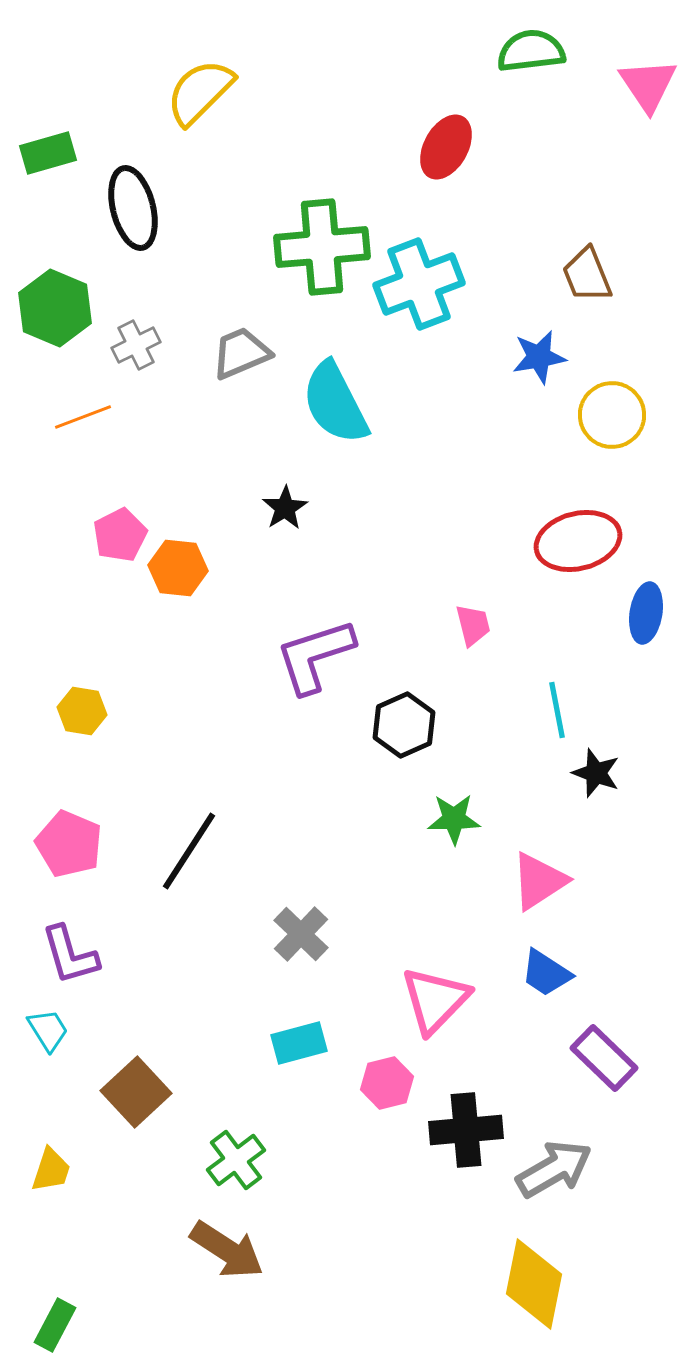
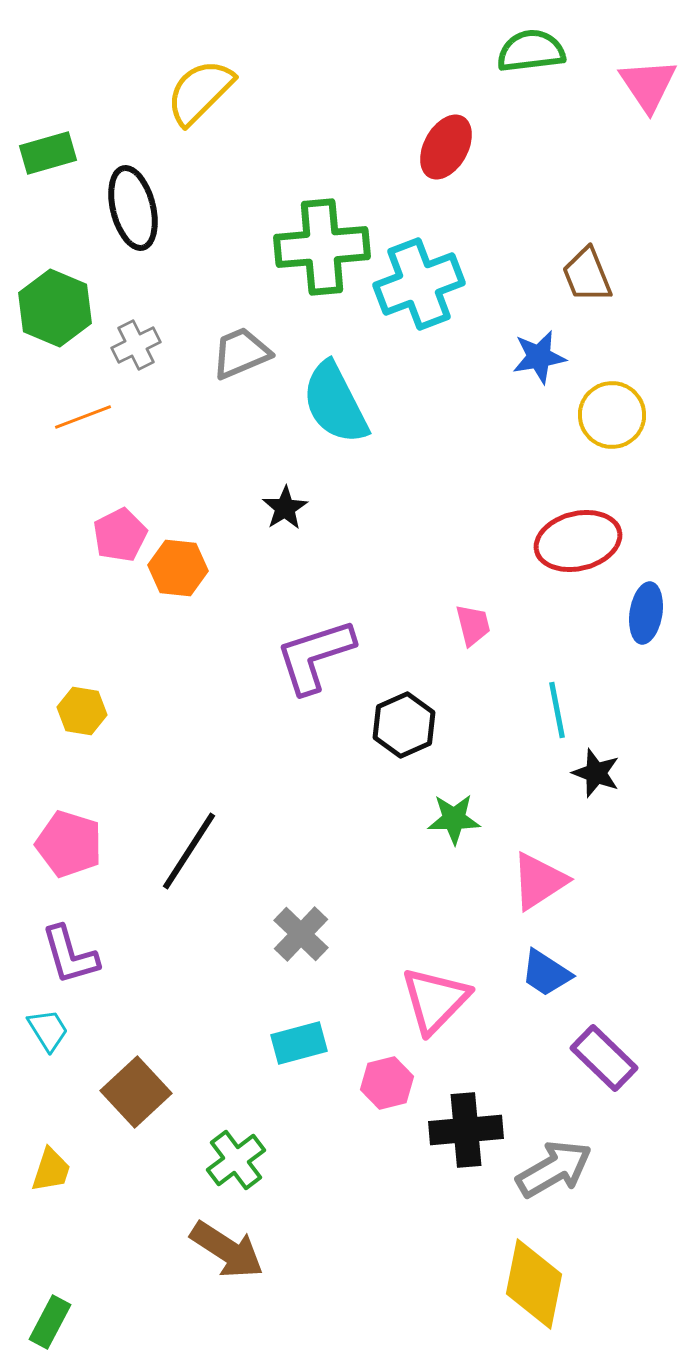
pink pentagon at (69, 844): rotated 6 degrees counterclockwise
green rectangle at (55, 1325): moved 5 px left, 3 px up
